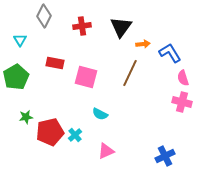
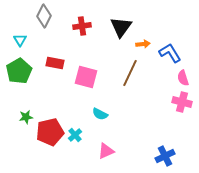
green pentagon: moved 3 px right, 6 px up
